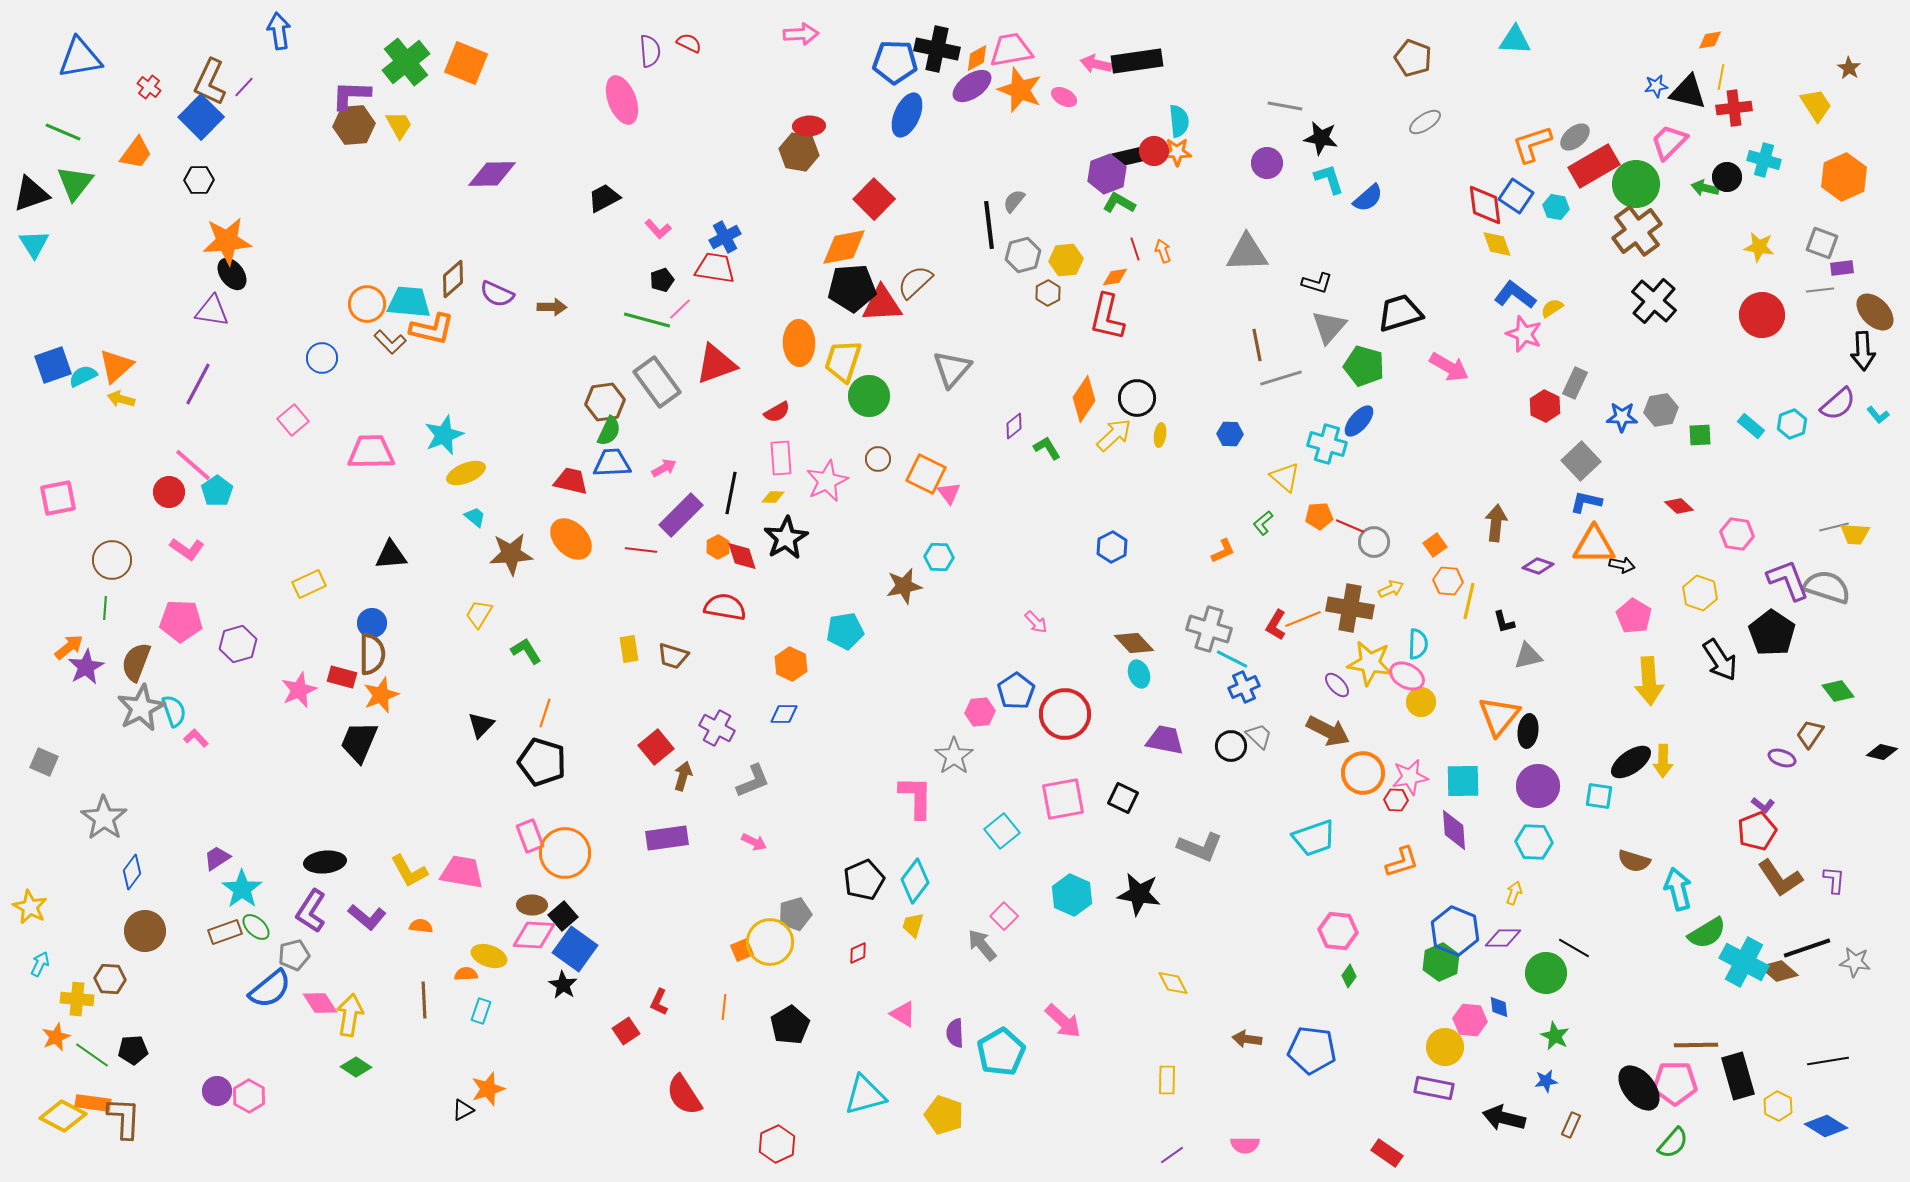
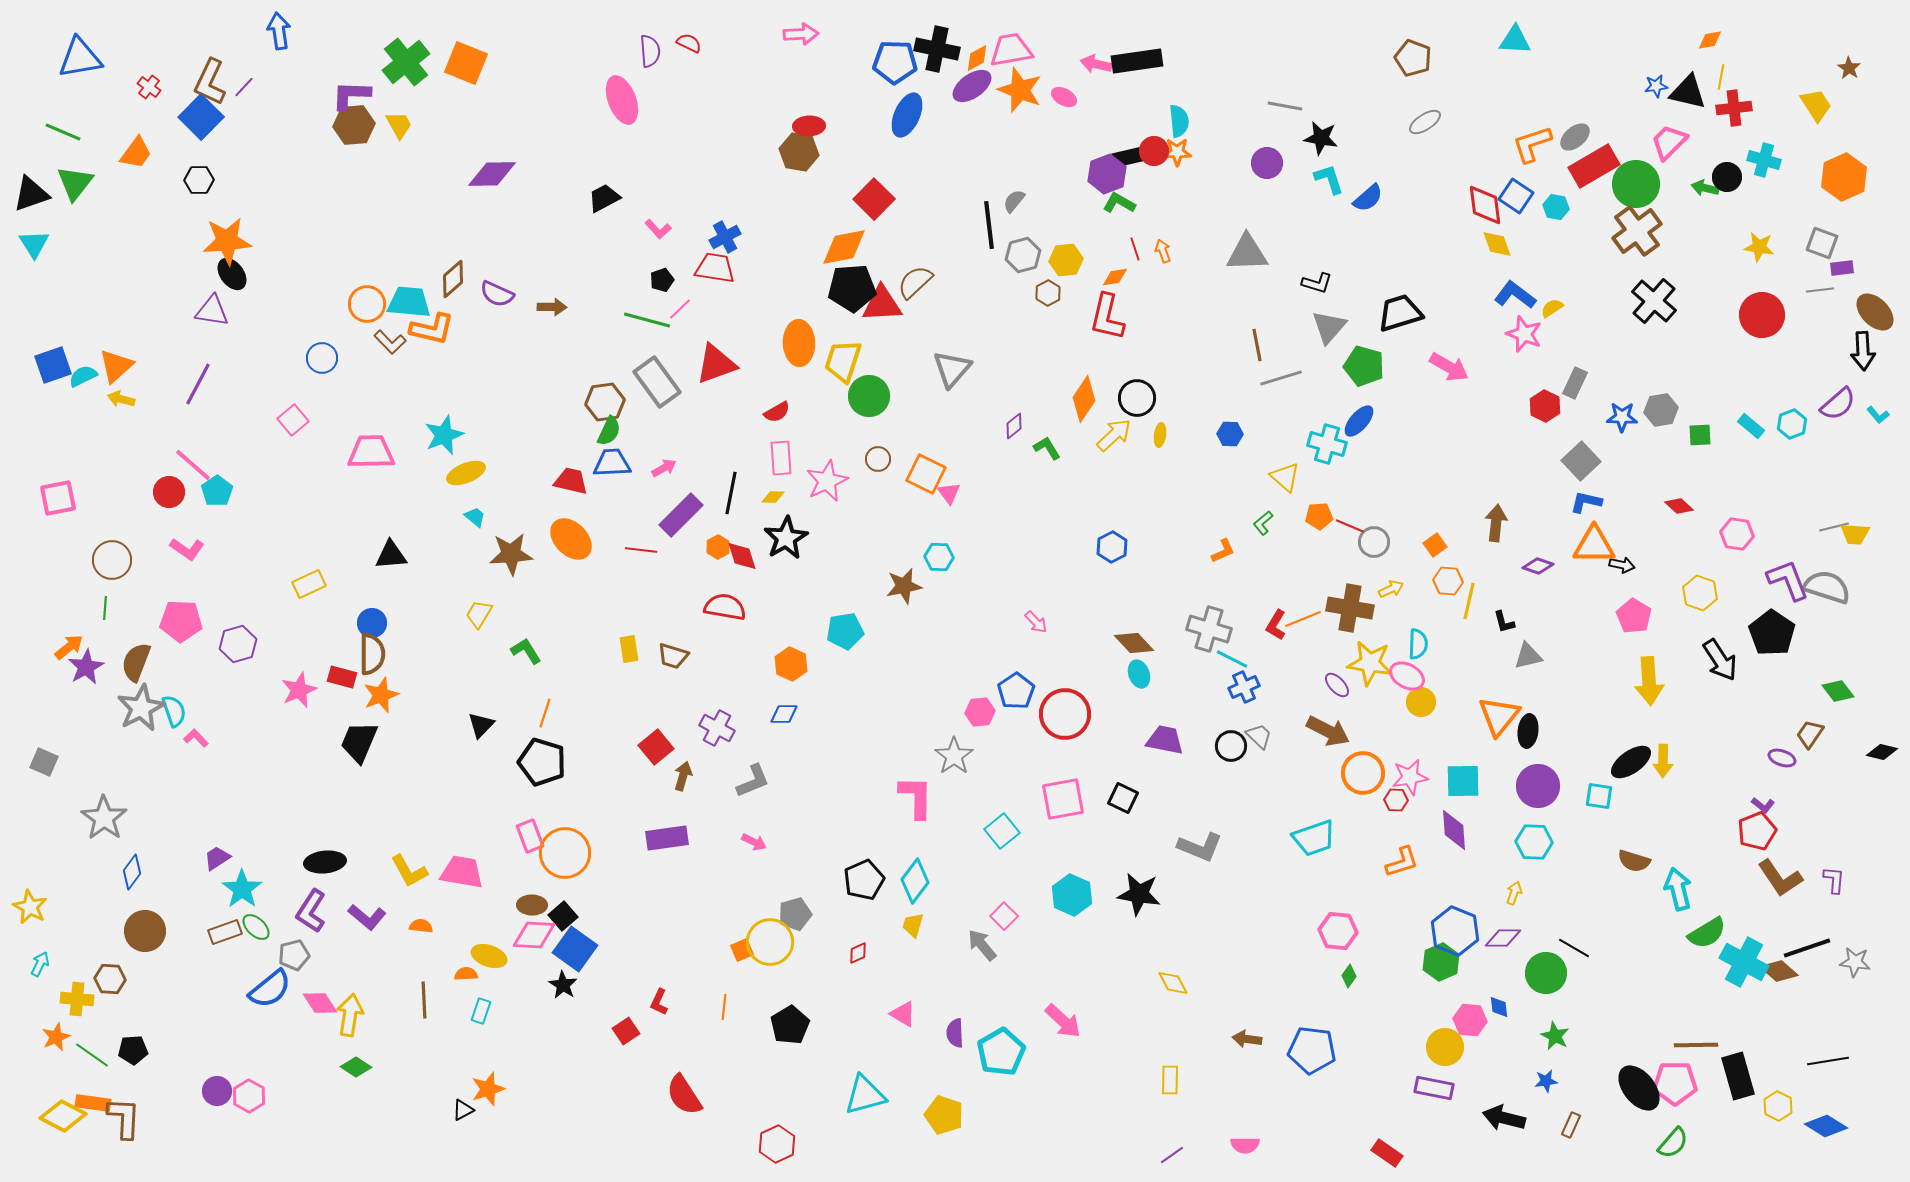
yellow rectangle at (1167, 1080): moved 3 px right
